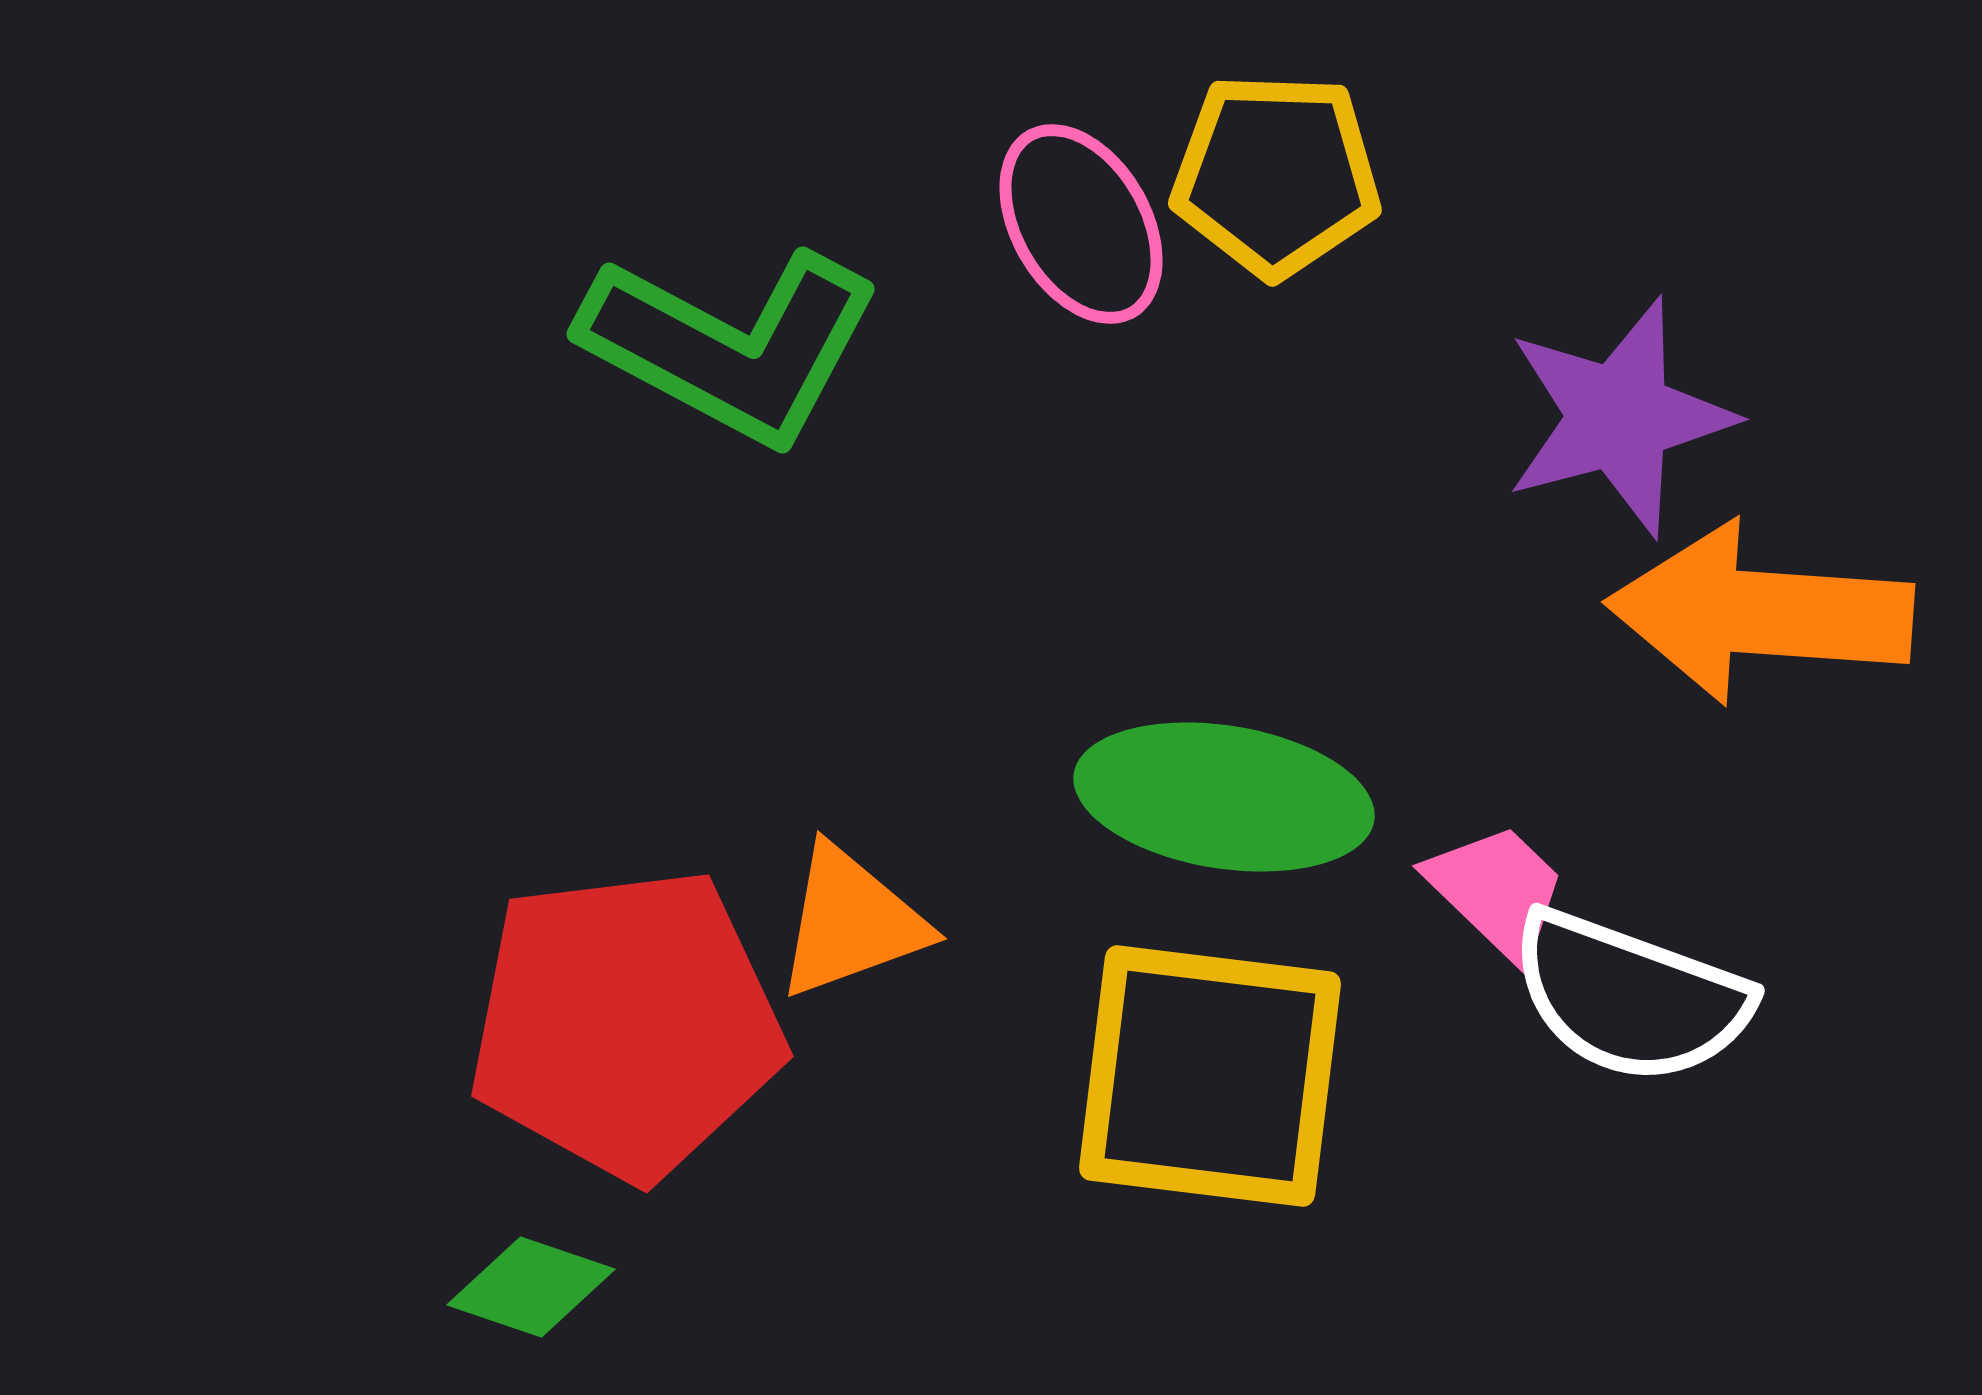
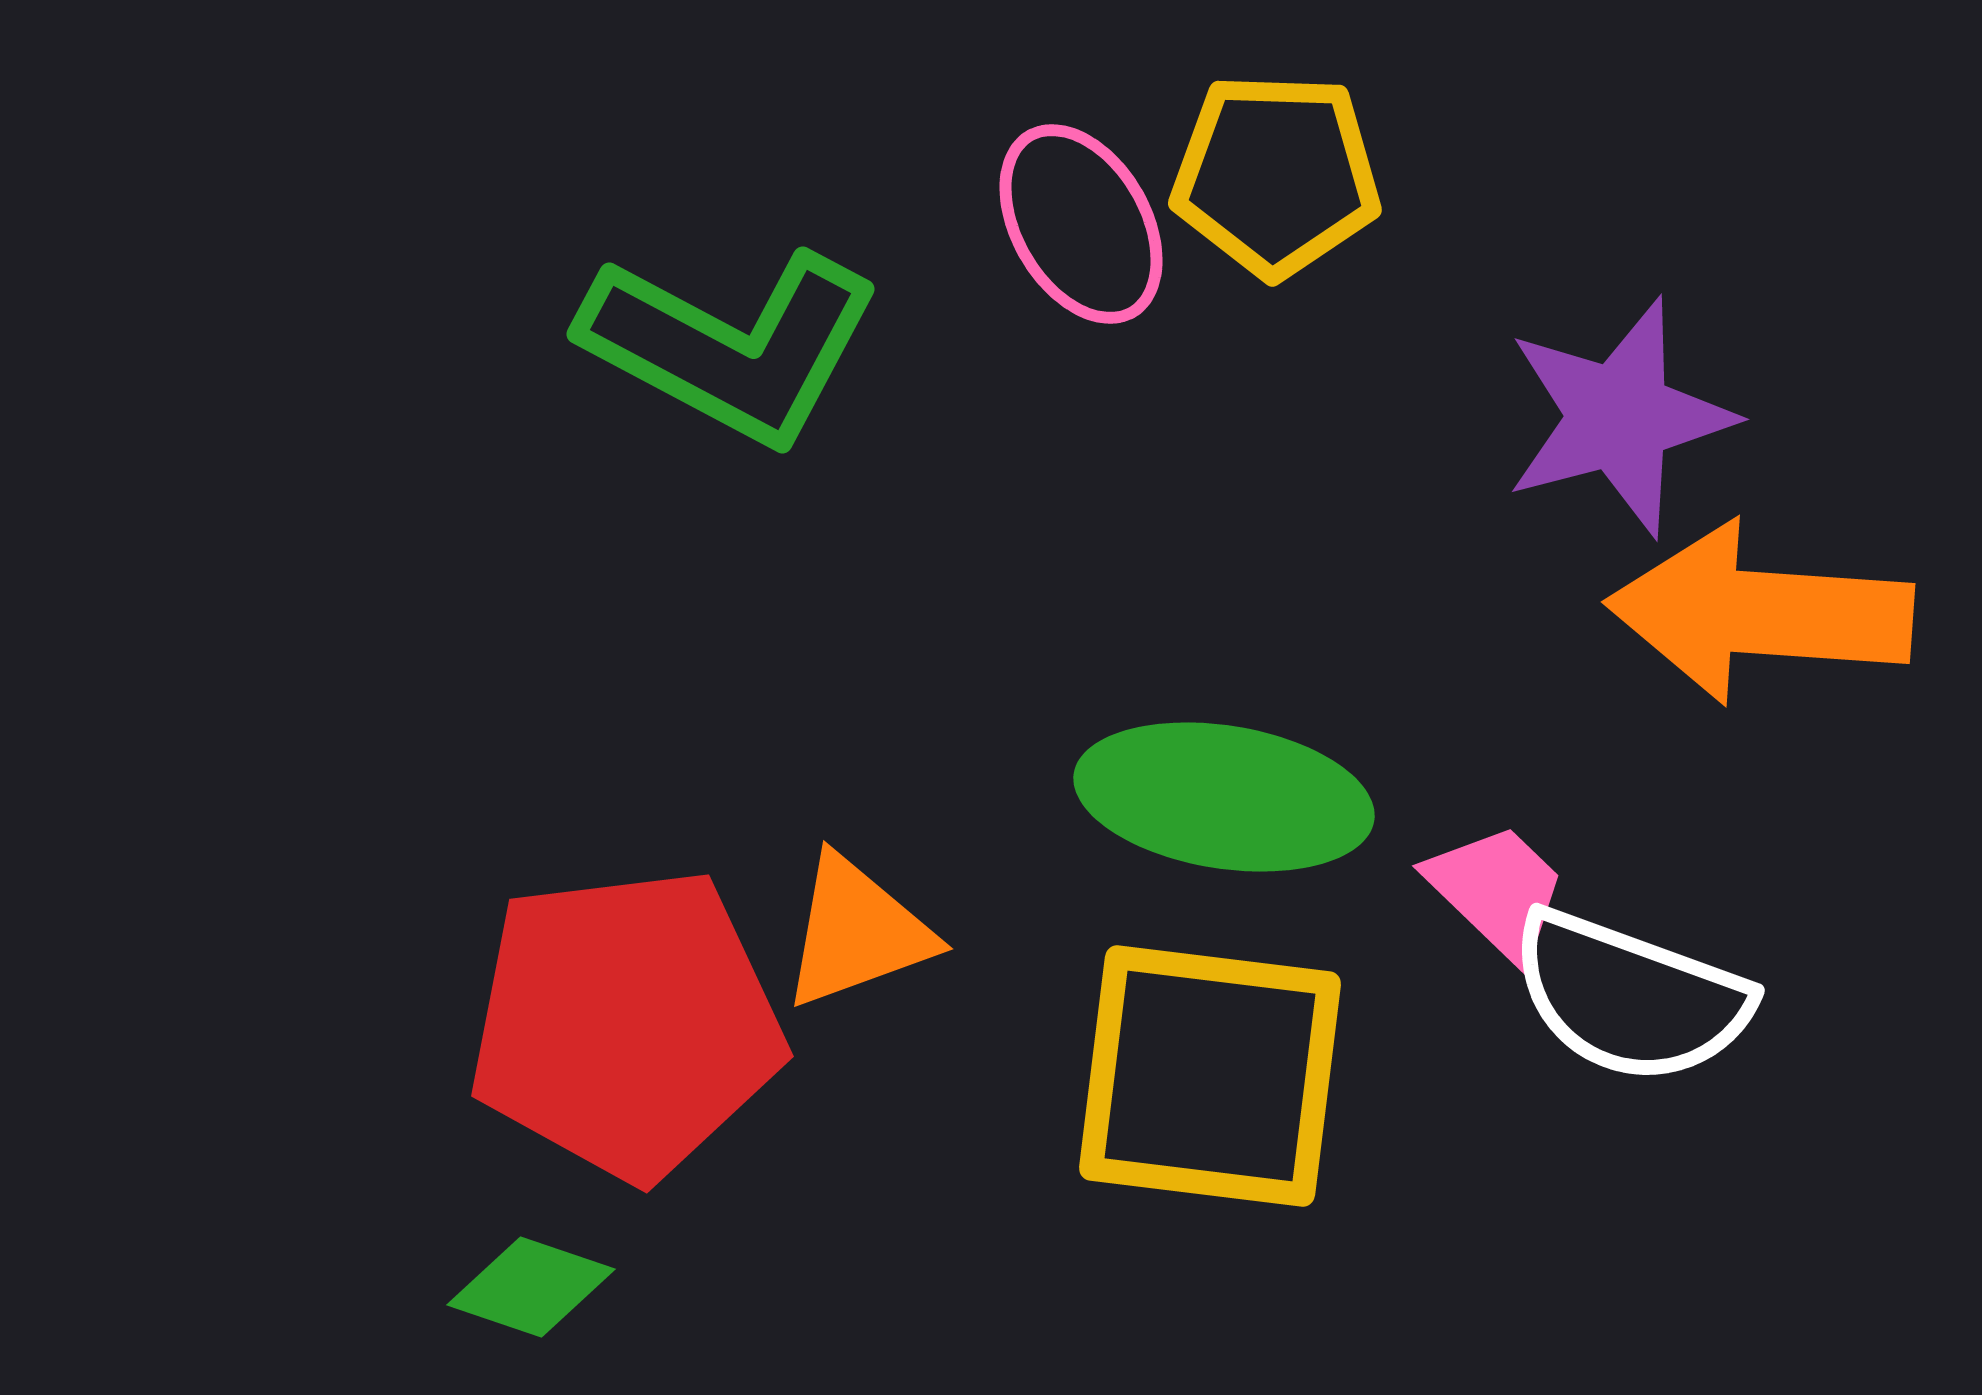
orange triangle: moved 6 px right, 10 px down
